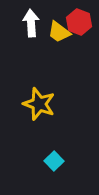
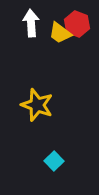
red hexagon: moved 2 px left, 2 px down
yellow trapezoid: moved 1 px right, 1 px down
yellow star: moved 2 px left, 1 px down
